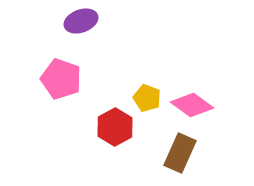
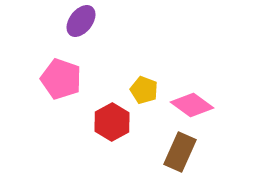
purple ellipse: rotated 32 degrees counterclockwise
yellow pentagon: moved 3 px left, 8 px up
red hexagon: moved 3 px left, 5 px up
brown rectangle: moved 1 px up
